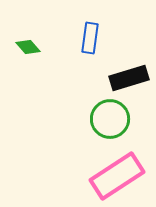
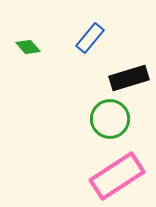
blue rectangle: rotated 32 degrees clockwise
